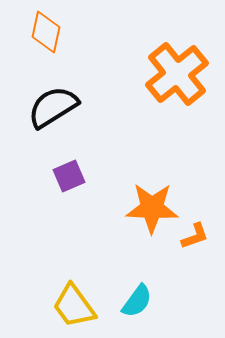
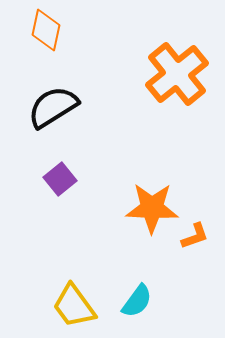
orange diamond: moved 2 px up
purple square: moved 9 px left, 3 px down; rotated 16 degrees counterclockwise
